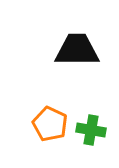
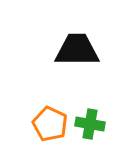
green cross: moved 1 px left, 6 px up
